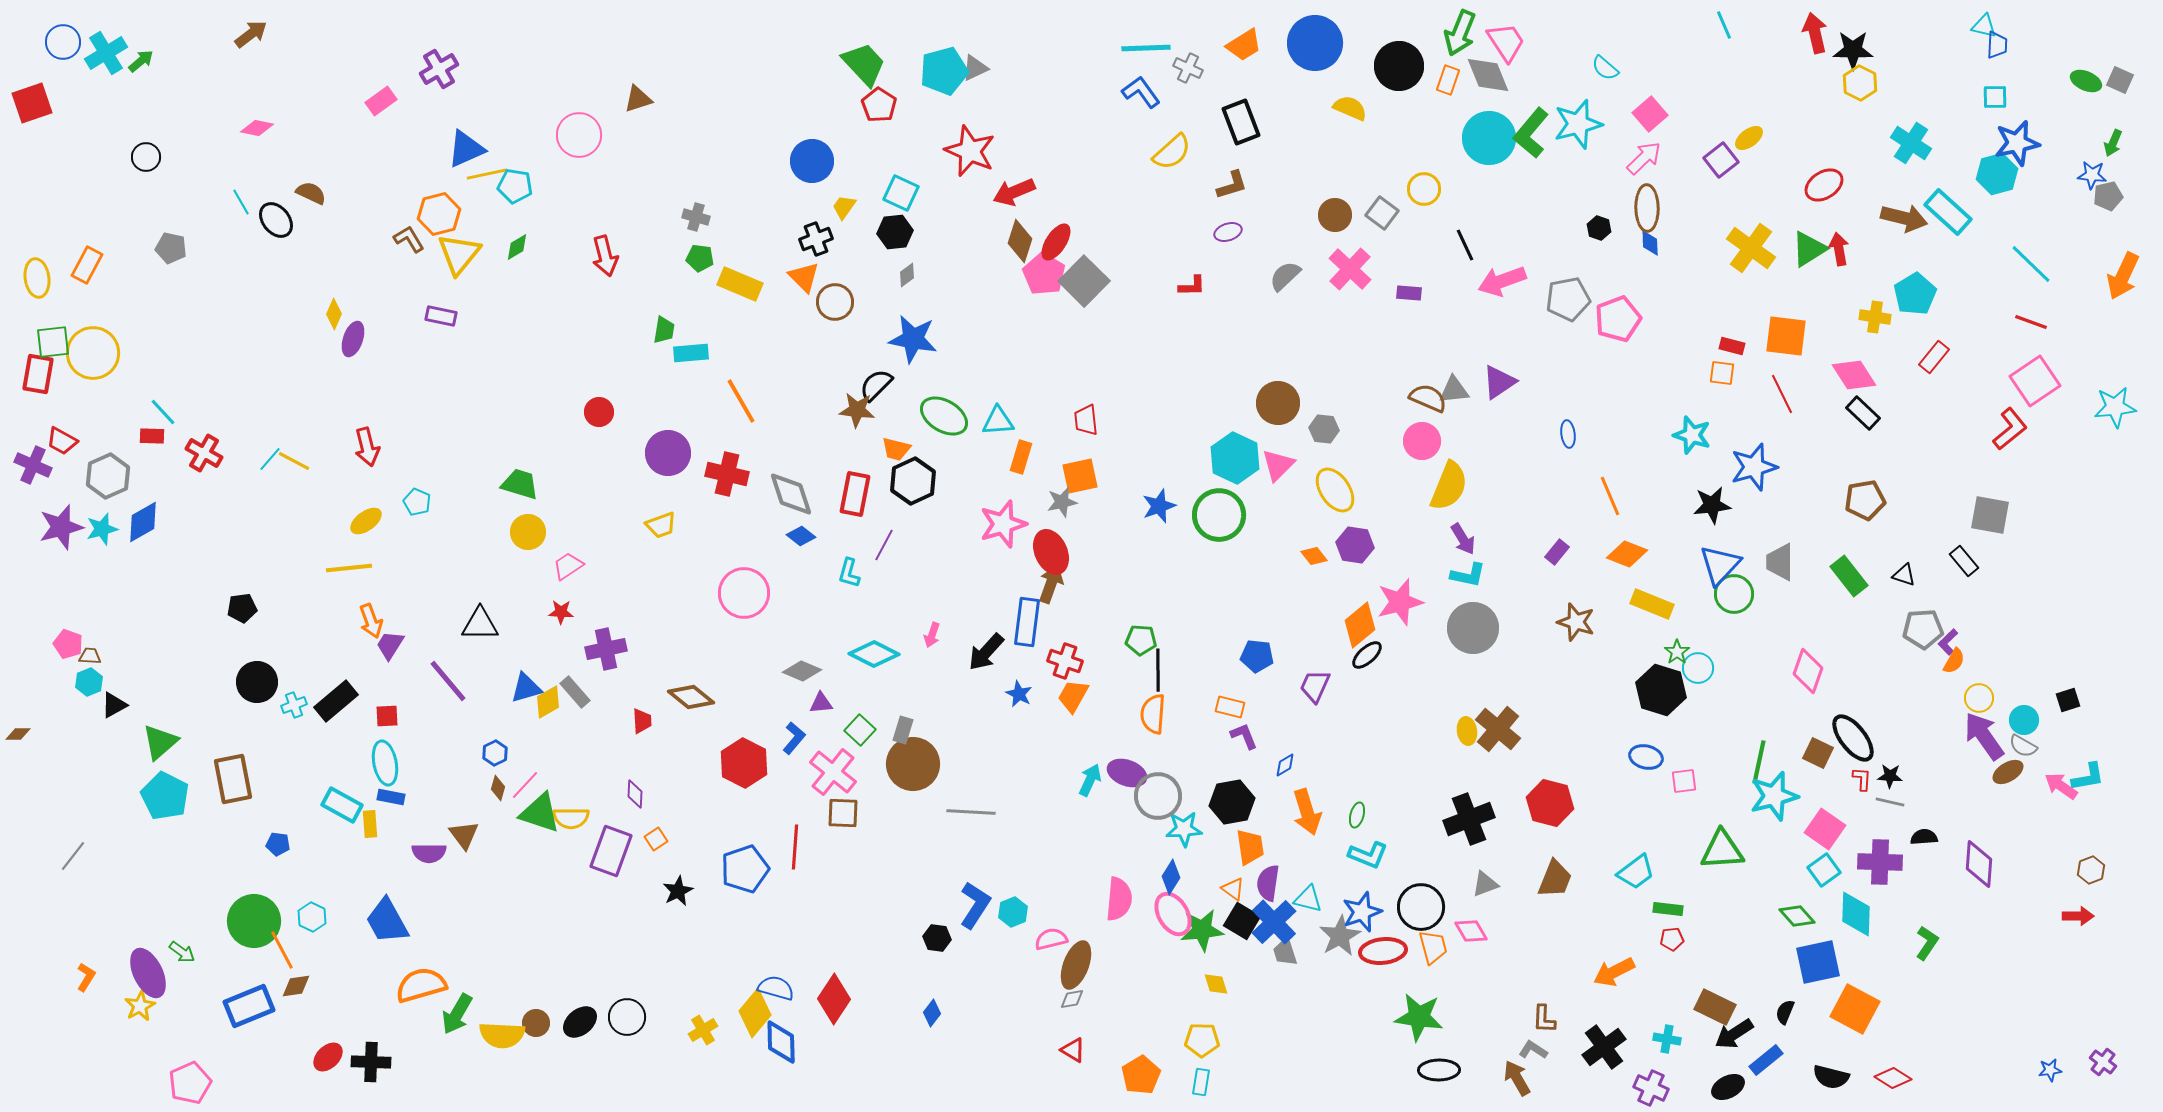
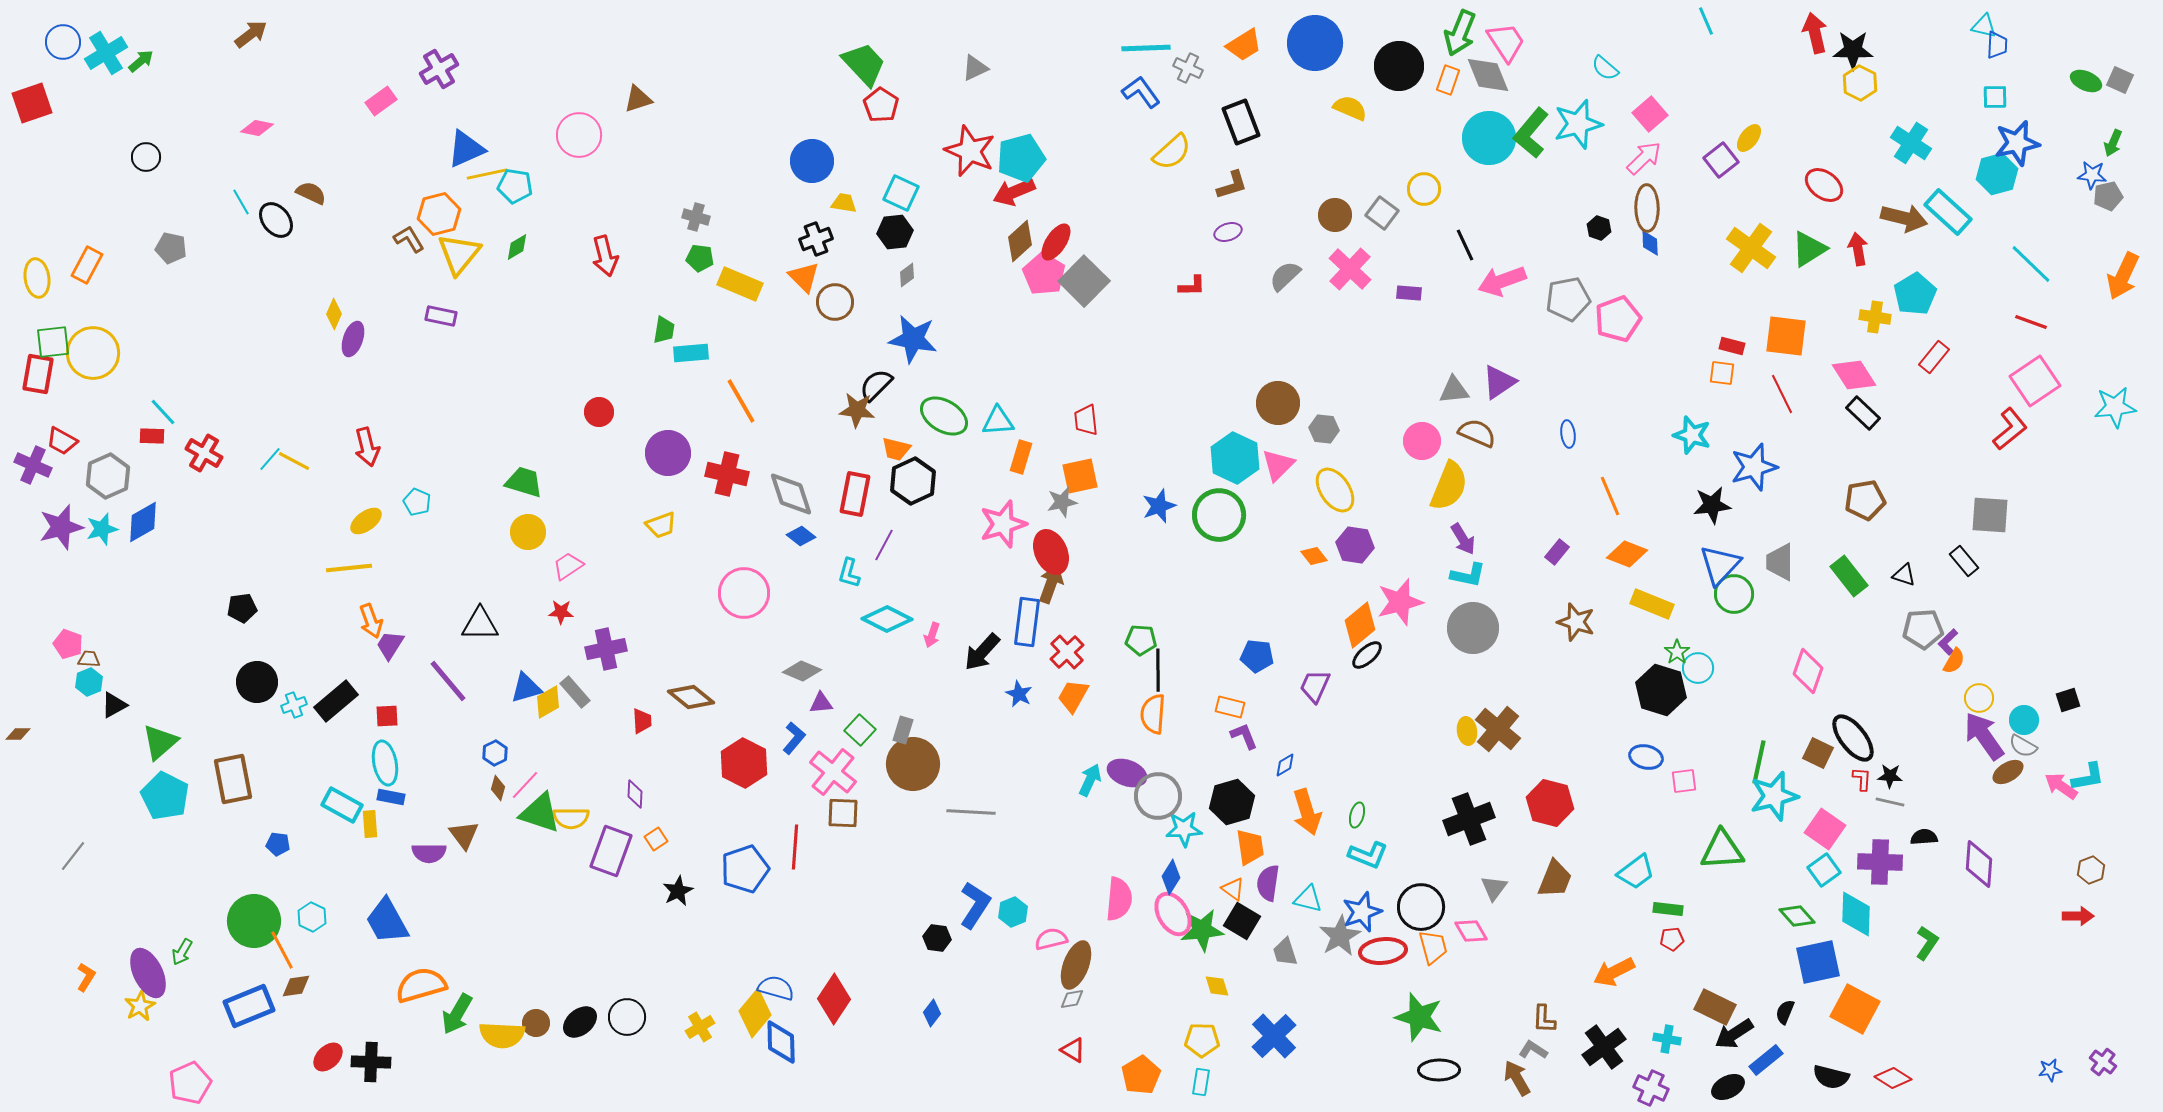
cyan line at (1724, 25): moved 18 px left, 4 px up
cyan pentagon at (944, 71): moved 77 px right, 87 px down
red pentagon at (879, 105): moved 2 px right
yellow ellipse at (1749, 138): rotated 16 degrees counterclockwise
red ellipse at (1824, 185): rotated 69 degrees clockwise
yellow trapezoid at (844, 207): moved 4 px up; rotated 64 degrees clockwise
brown diamond at (1020, 241): rotated 30 degrees clockwise
red arrow at (1839, 249): moved 19 px right
brown semicircle at (1428, 398): moved 49 px right, 35 px down
green trapezoid at (520, 484): moved 4 px right, 2 px up
gray square at (1990, 515): rotated 6 degrees counterclockwise
black arrow at (986, 652): moved 4 px left
cyan diamond at (874, 654): moved 13 px right, 35 px up
brown trapezoid at (90, 656): moved 1 px left, 3 px down
red cross at (1065, 661): moved 2 px right, 9 px up; rotated 28 degrees clockwise
black hexagon at (1232, 802): rotated 6 degrees counterclockwise
gray triangle at (1485, 884): moved 9 px right, 4 px down; rotated 32 degrees counterclockwise
blue cross at (1274, 922): moved 114 px down
green arrow at (182, 952): rotated 84 degrees clockwise
yellow diamond at (1216, 984): moved 1 px right, 2 px down
green star at (1419, 1017): rotated 9 degrees clockwise
yellow cross at (703, 1030): moved 3 px left, 3 px up
